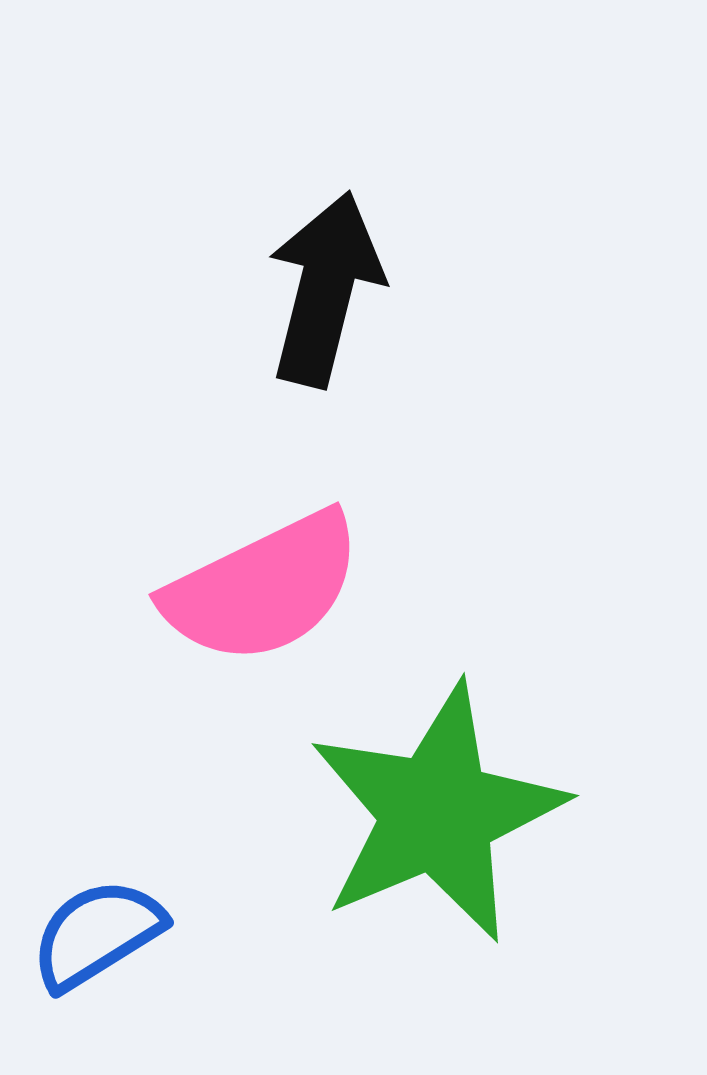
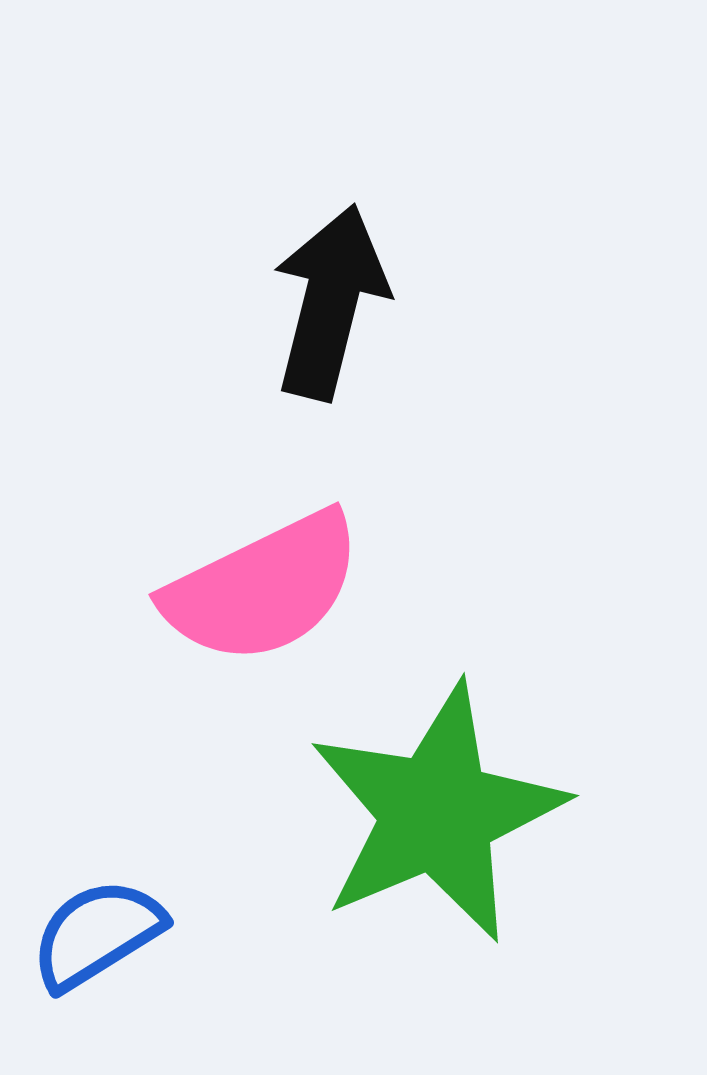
black arrow: moved 5 px right, 13 px down
